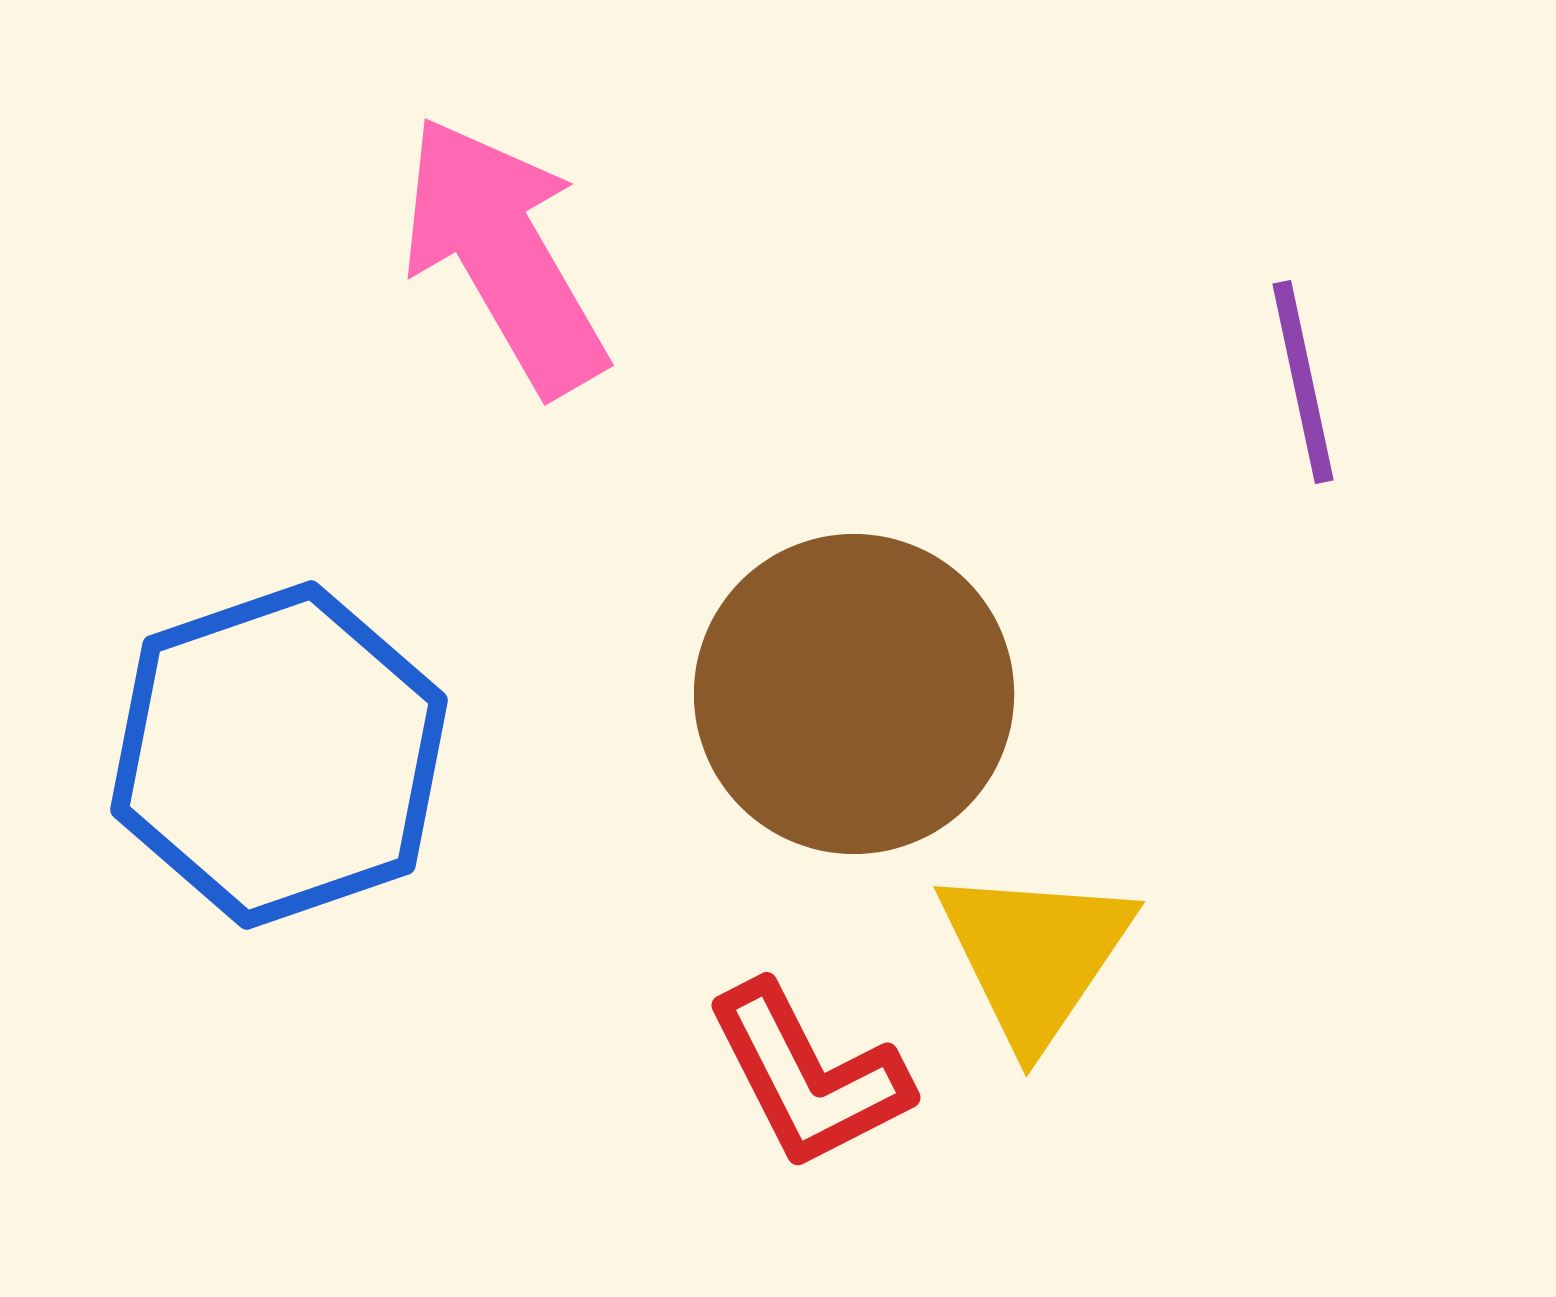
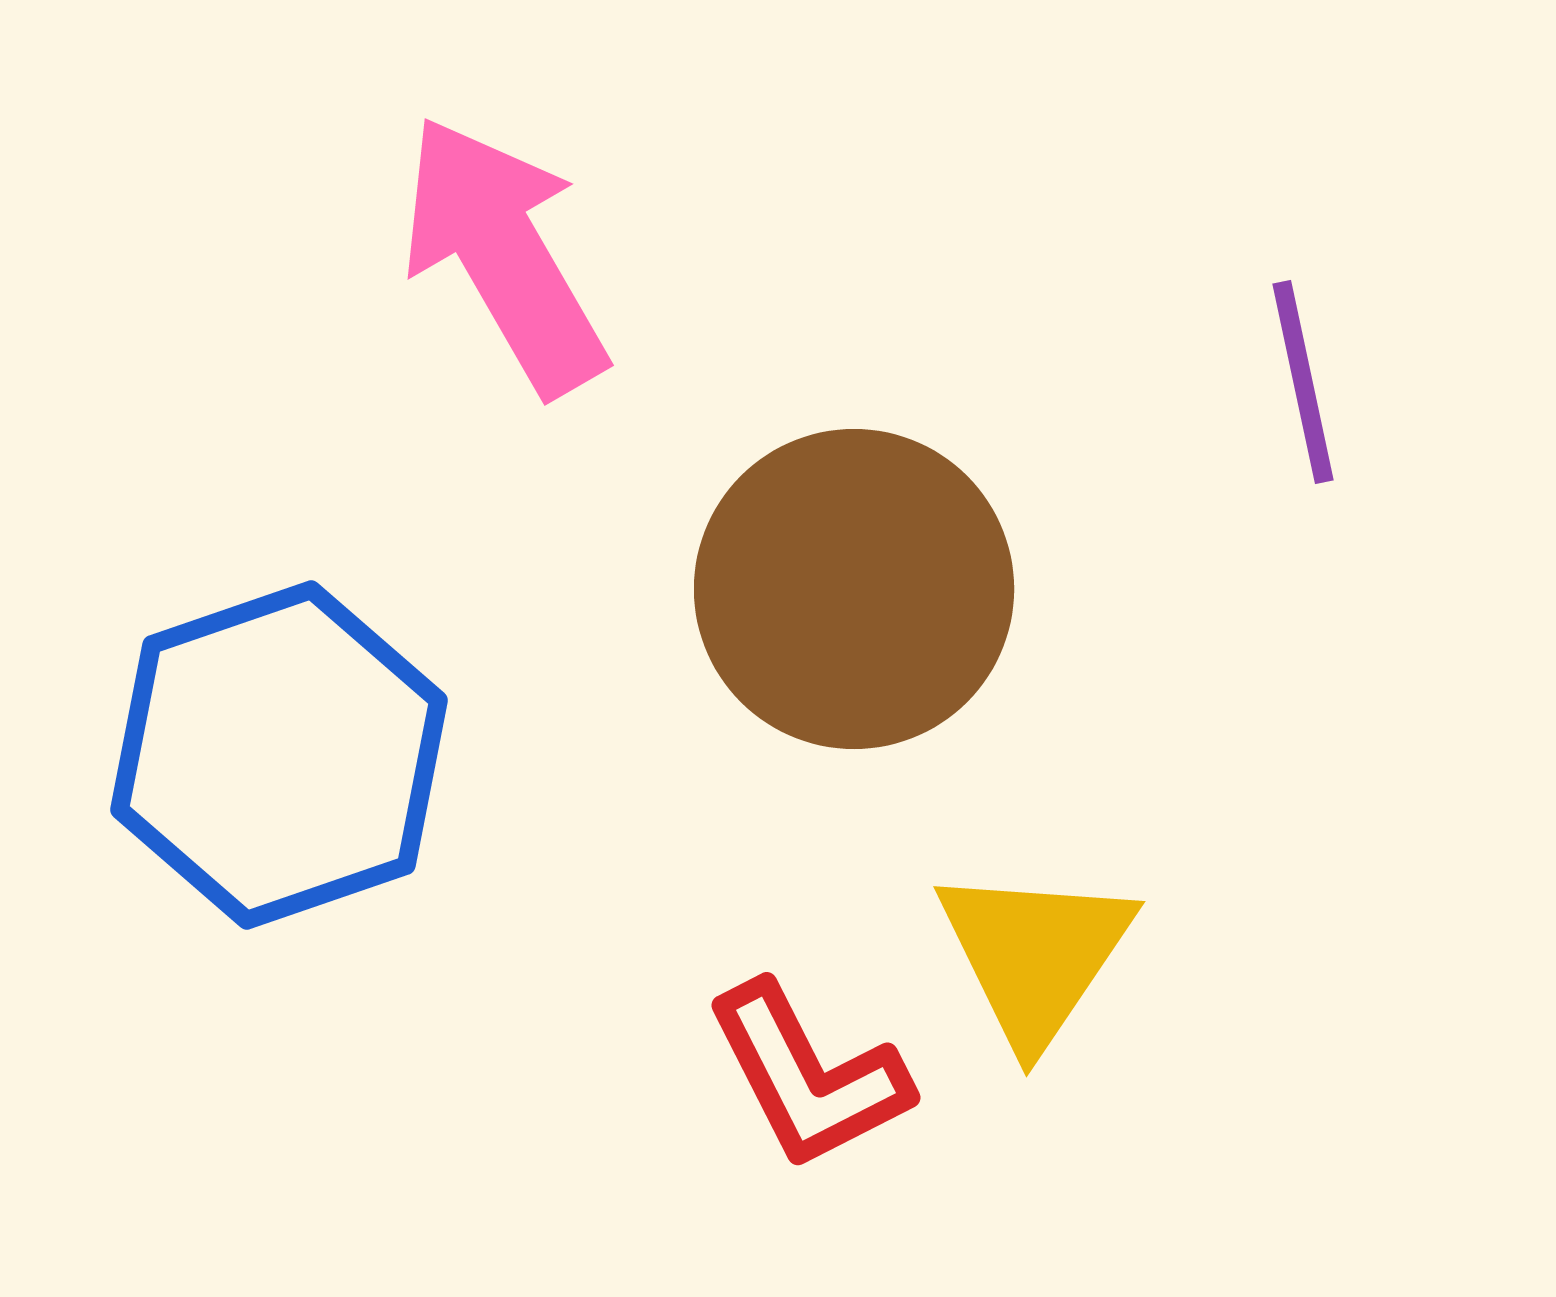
brown circle: moved 105 px up
